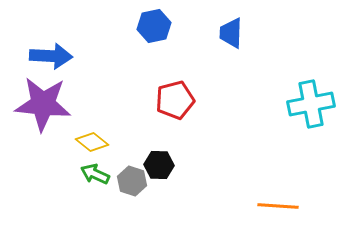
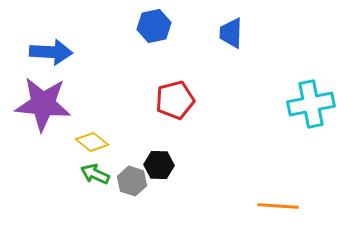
blue arrow: moved 4 px up
